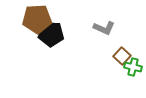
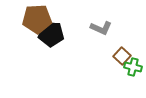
gray L-shape: moved 3 px left
